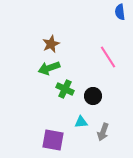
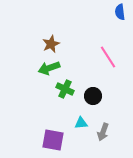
cyan triangle: moved 1 px down
